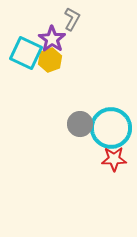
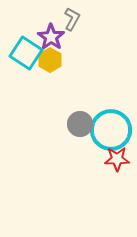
purple star: moved 1 px left, 2 px up
cyan square: rotated 8 degrees clockwise
yellow hexagon: rotated 10 degrees counterclockwise
cyan circle: moved 2 px down
red star: moved 3 px right
